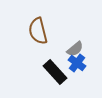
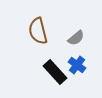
gray semicircle: moved 1 px right, 11 px up
blue cross: moved 2 px down
